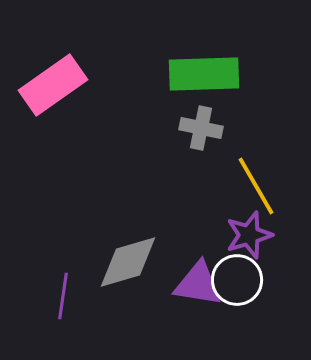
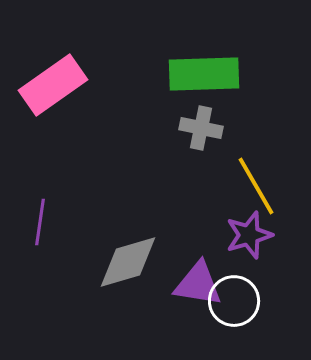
white circle: moved 3 px left, 21 px down
purple line: moved 23 px left, 74 px up
